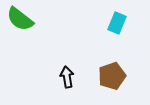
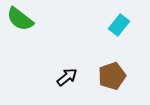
cyan rectangle: moved 2 px right, 2 px down; rotated 15 degrees clockwise
black arrow: rotated 60 degrees clockwise
